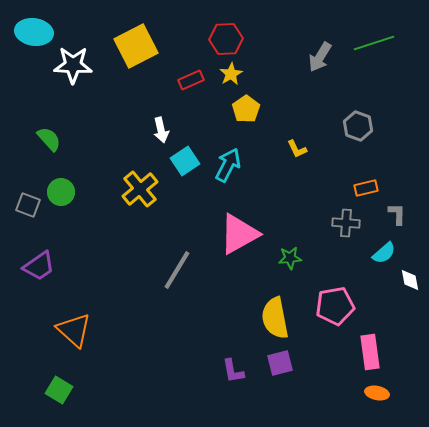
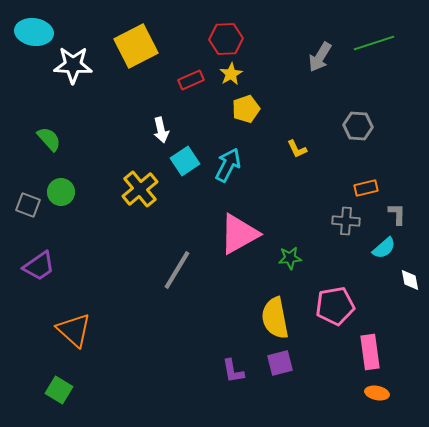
yellow pentagon: rotated 16 degrees clockwise
gray hexagon: rotated 16 degrees counterclockwise
gray cross: moved 2 px up
cyan semicircle: moved 5 px up
